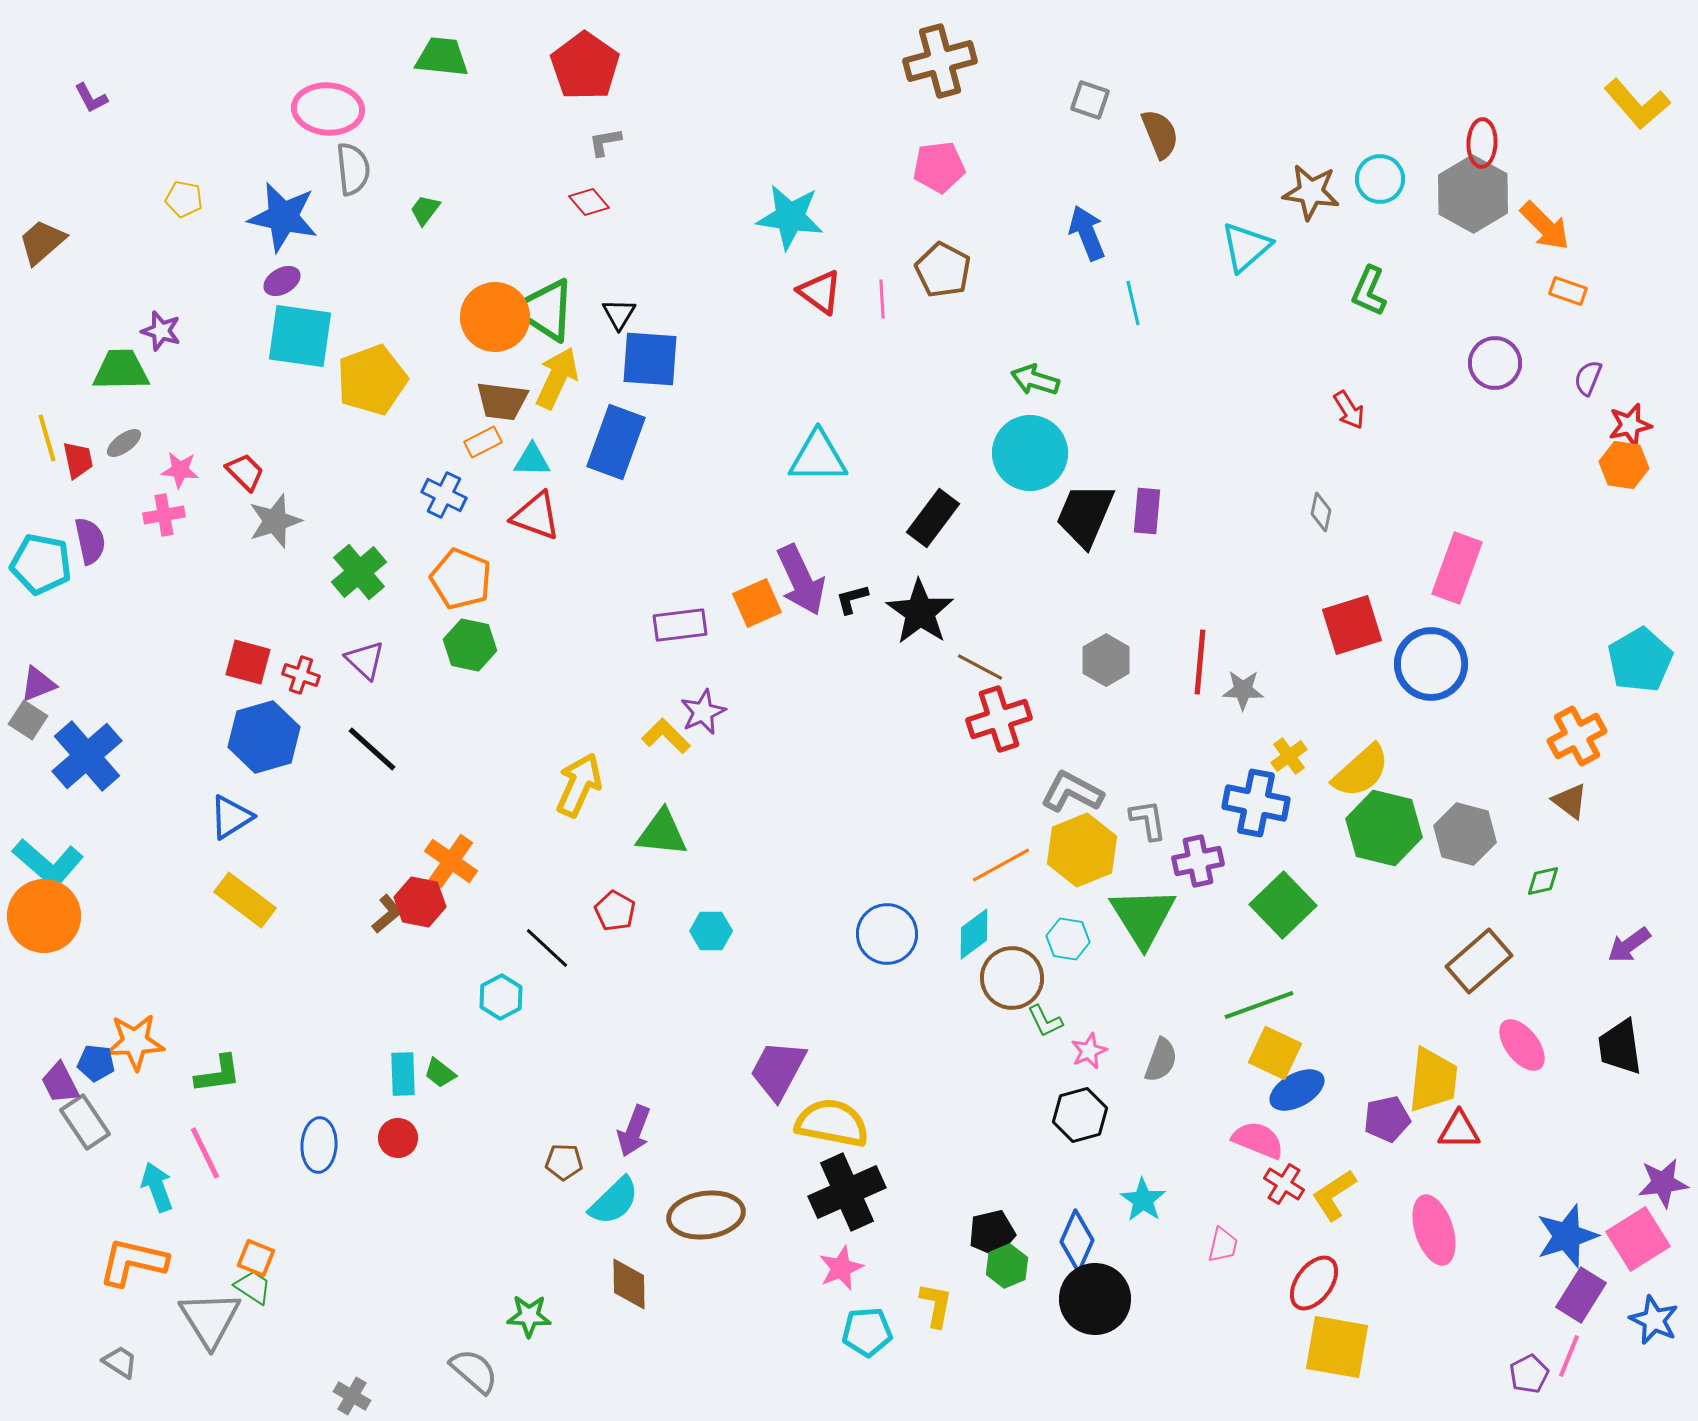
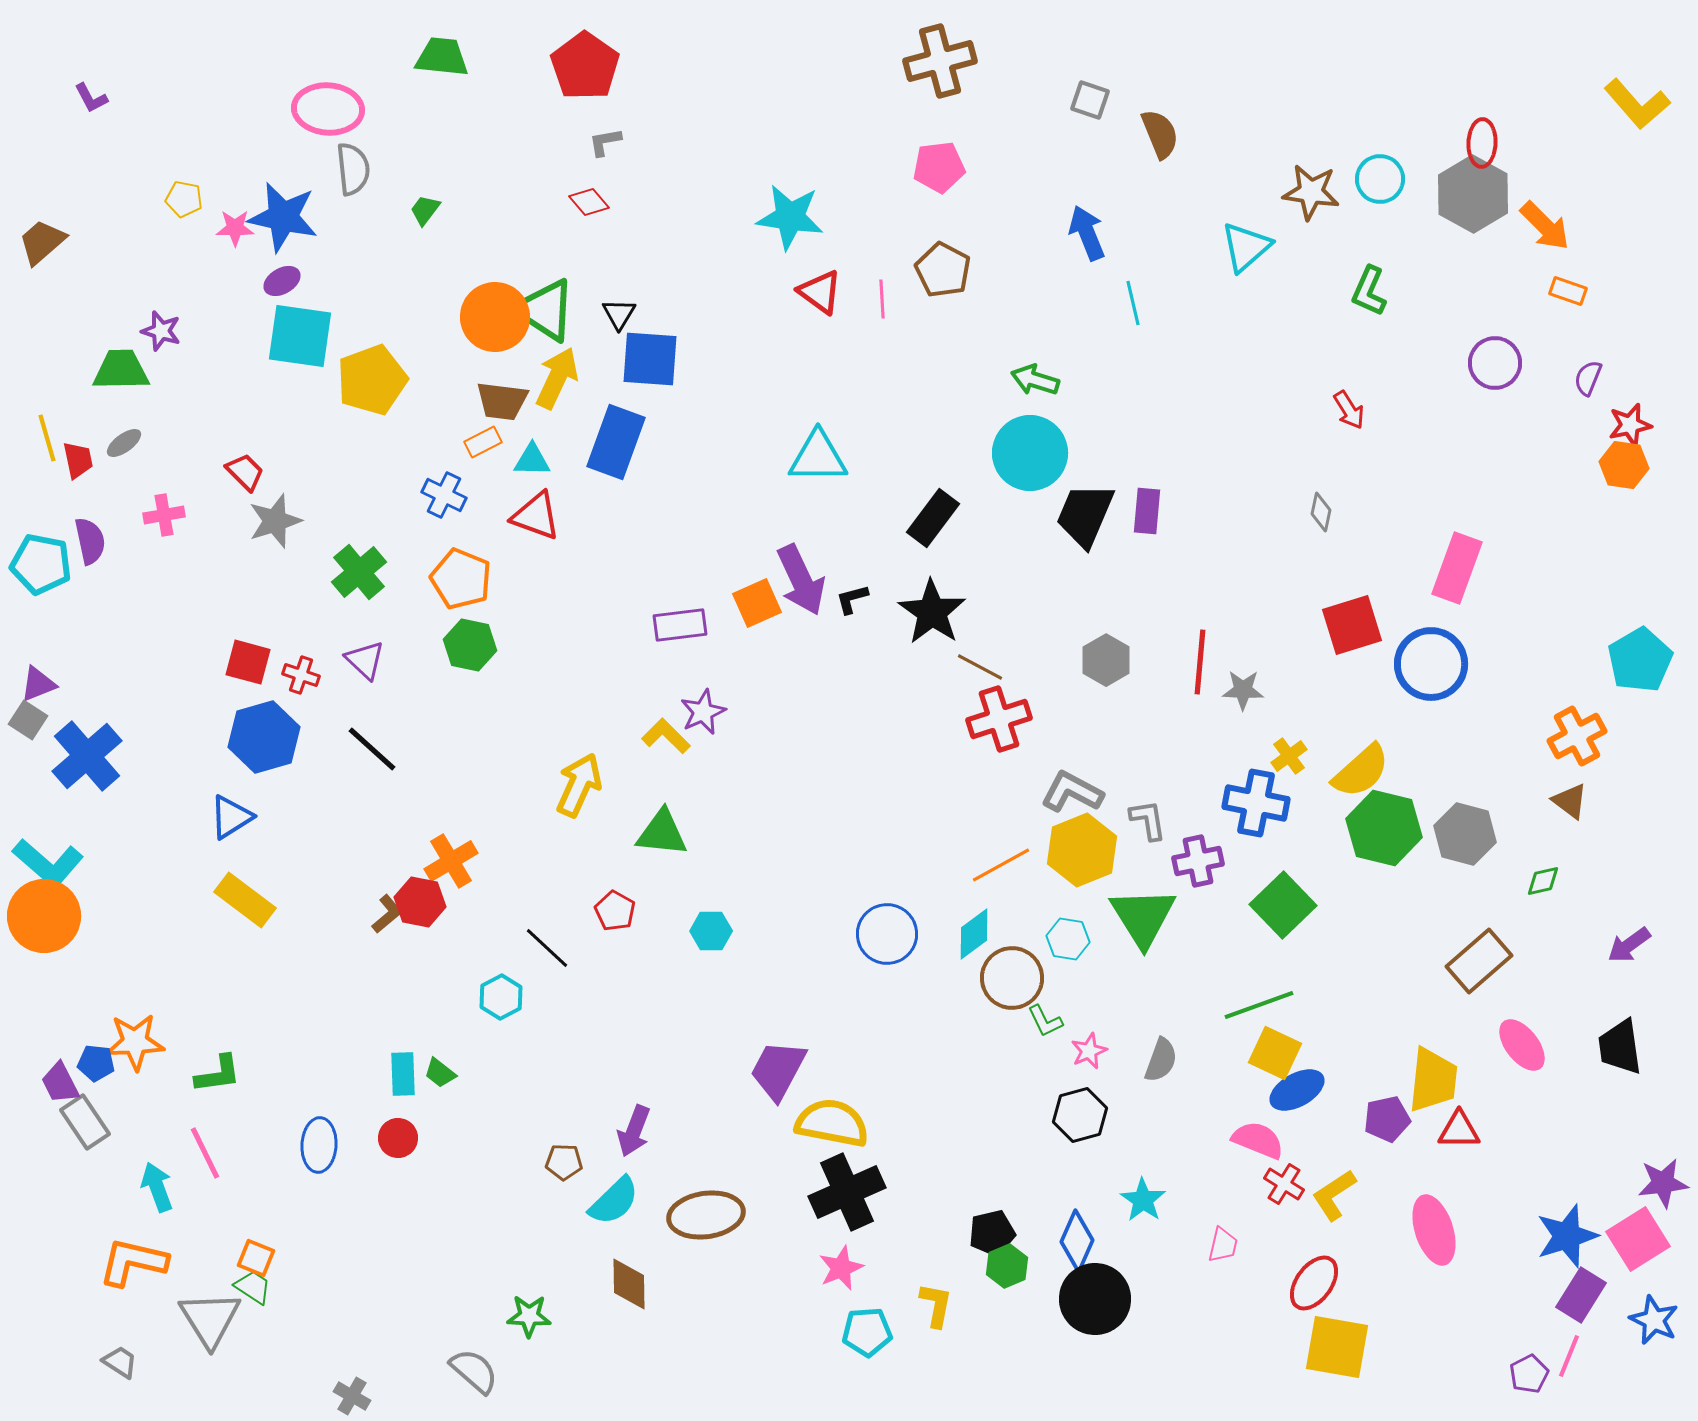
pink star at (180, 470): moved 55 px right, 242 px up; rotated 6 degrees counterclockwise
black star at (920, 612): moved 12 px right
orange cross at (451, 861): rotated 24 degrees clockwise
